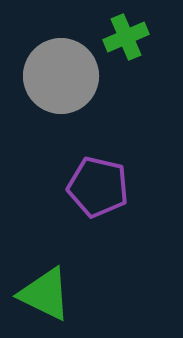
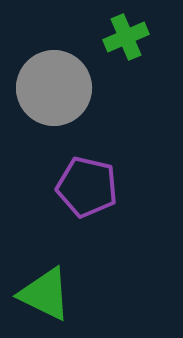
gray circle: moved 7 px left, 12 px down
purple pentagon: moved 11 px left
